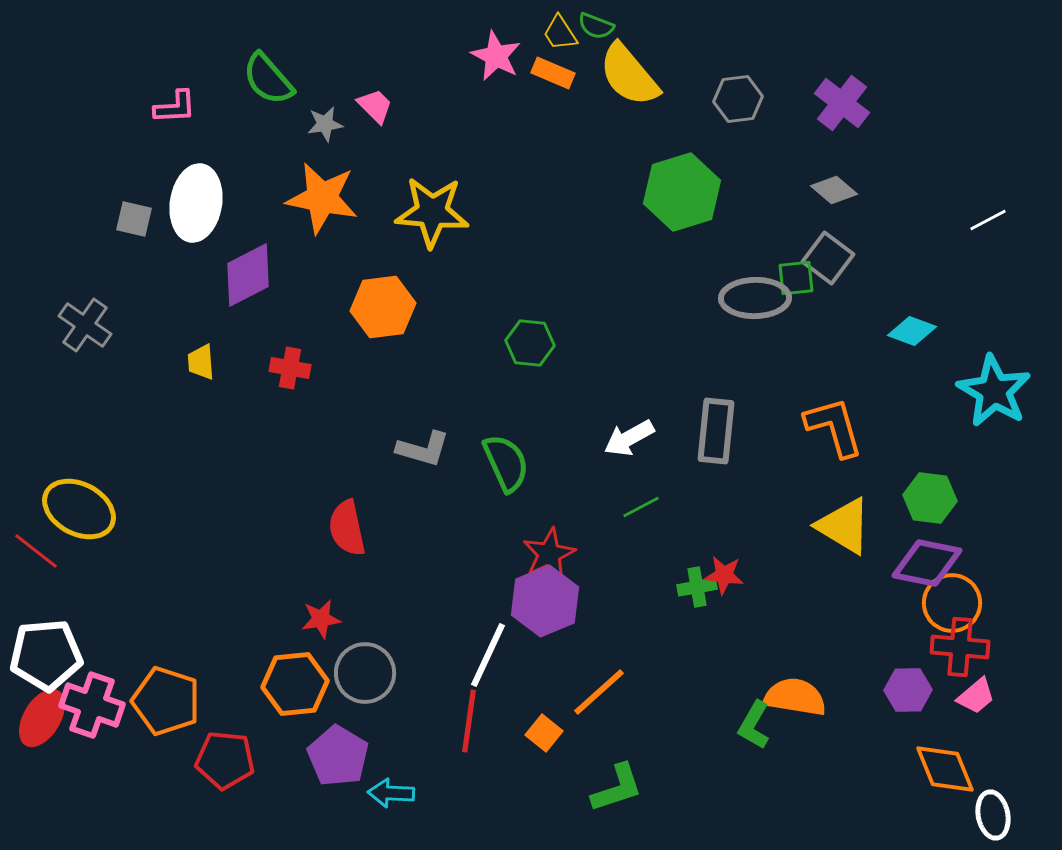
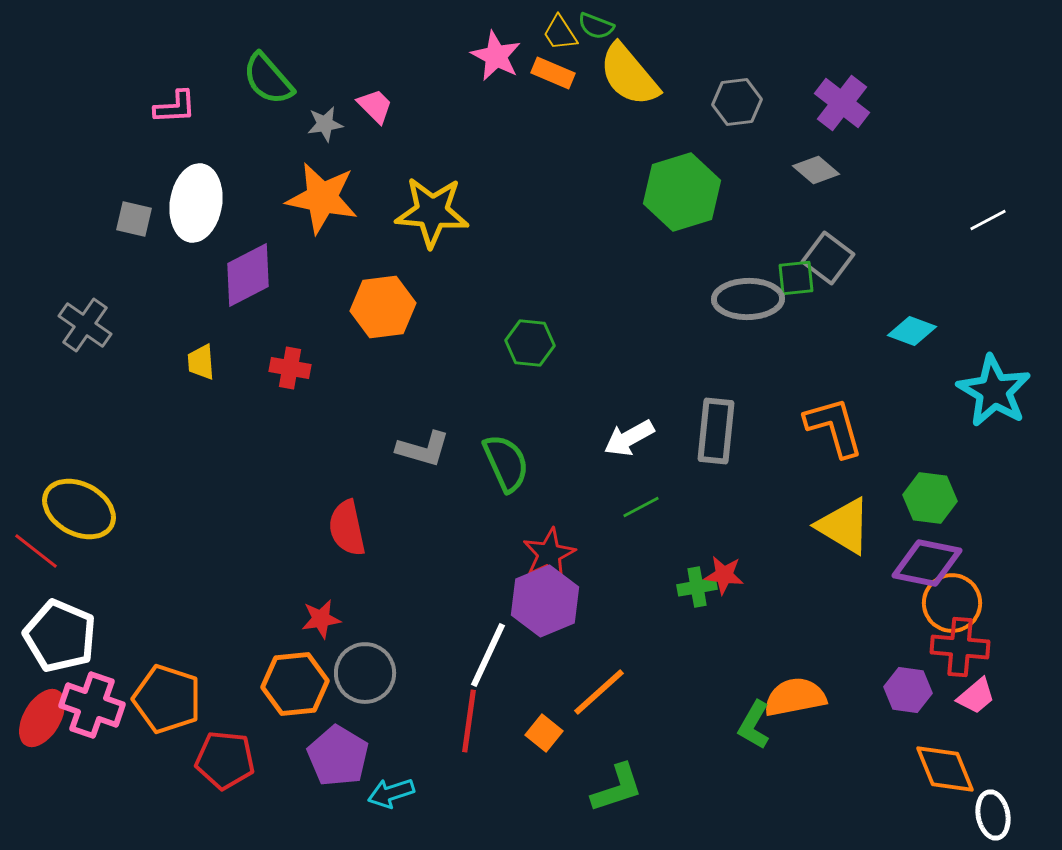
gray hexagon at (738, 99): moved 1 px left, 3 px down
gray diamond at (834, 190): moved 18 px left, 20 px up
gray ellipse at (755, 298): moved 7 px left, 1 px down
white pentagon at (46, 655): moved 14 px right, 19 px up; rotated 28 degrees clockwise
purple hexagon at (908, 690): rotated 9 degrees clockwise
orange semicircle at (795, 697): rotated 20 degrees counterclockwise
orange pentagon at (166, 701): moved 1 px right, 2 px up
cyan arrow at (391, 793): rotated 21 degrees counterclockwise
